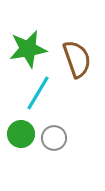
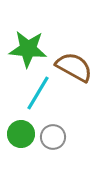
green star: rotated 15 degrees clockwise
brown semicircle: moved 3 px left, 8 px down; rotated 42 degrees counterclockwise
gray circle: moved 1 px left, 1 px up
